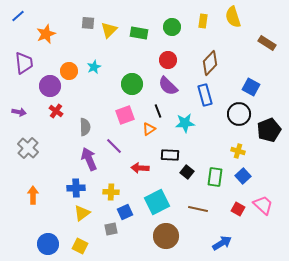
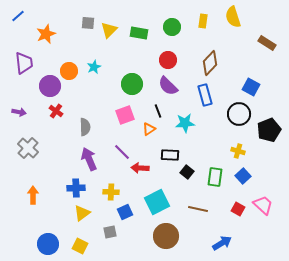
purple line at (114, 146): moved 8 px right, 6 px down
gray square at (111, 229): moved 1 px left, 3 px down
